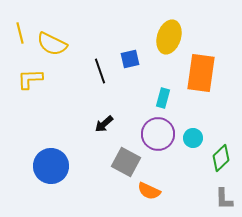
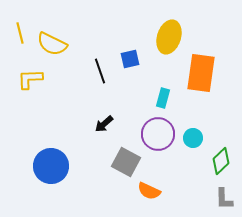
green diamond: moved 3 px down
